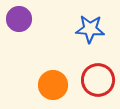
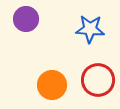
purple circle: moved 7 px right
orange circle: moved 1 px left
